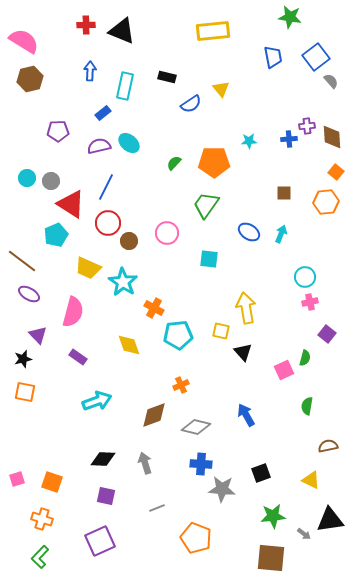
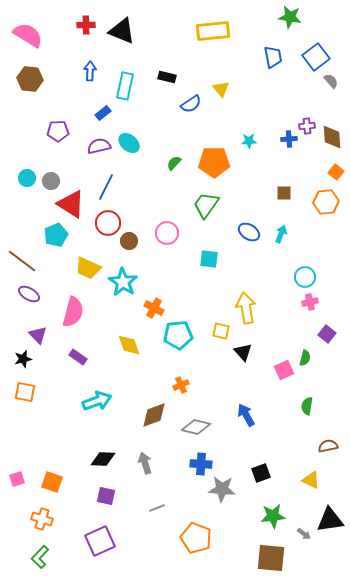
pink semicircle at (24, 41): moved 4 px right, 6 px up
brown hexagon at (30, 79): rotated 20 degrees clockwise
